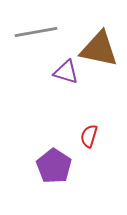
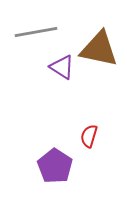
purple triangle: moved 4 px left, 5 px up; rotated 16 degrees clockwise
purple pentagon: moved 1 px right
